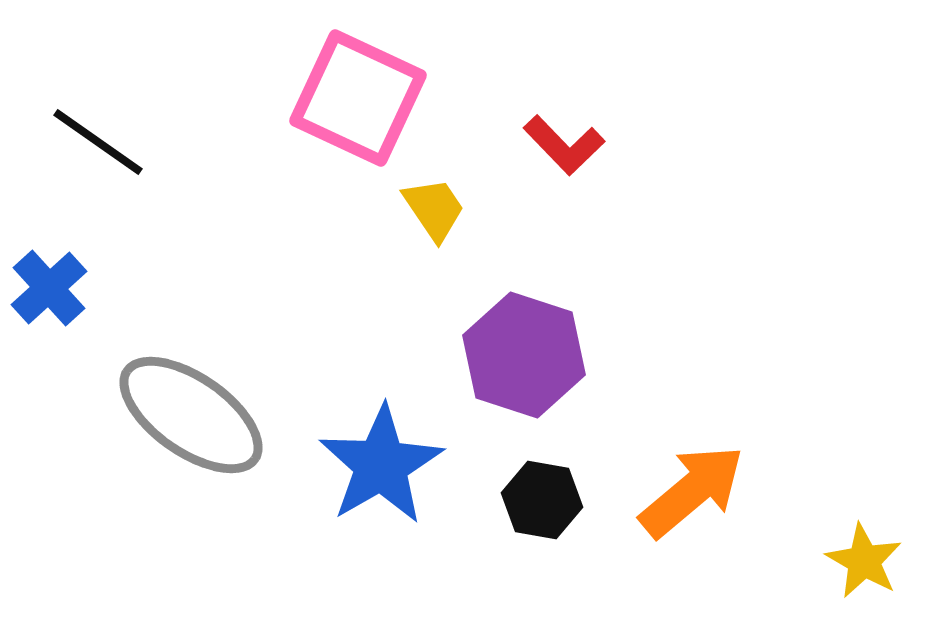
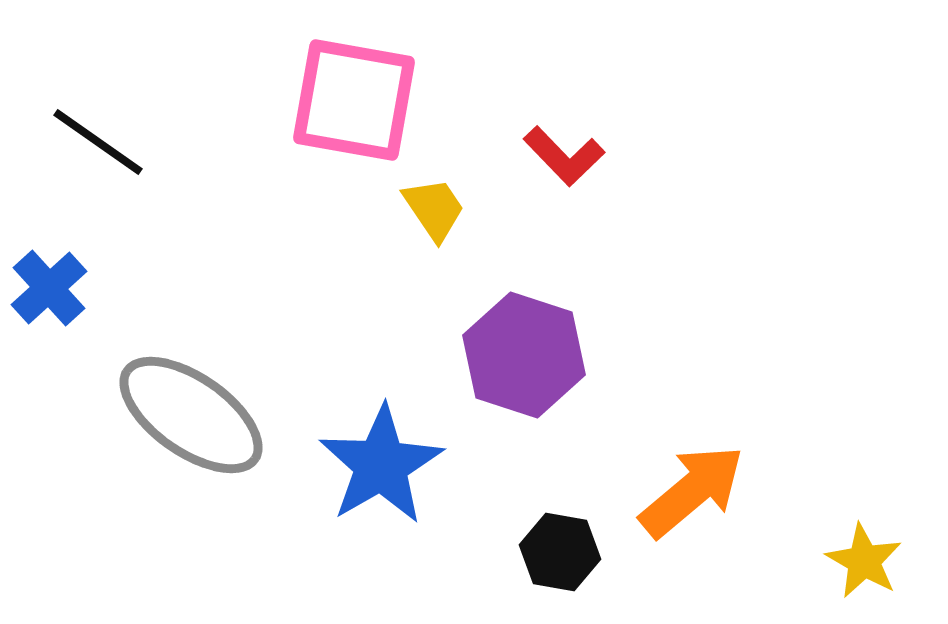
pink square: moved 4 px left, 2 px down; rotated 15 degrees counterclockwise
red L-shape: moved 11 px down
black hexagon: moved 18 px right, 52 px down
